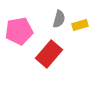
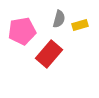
pink pentagon: moved 3 px right
